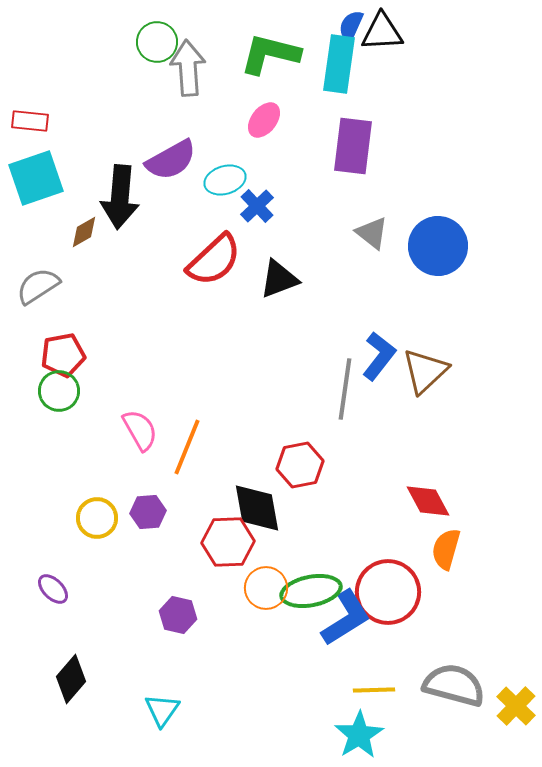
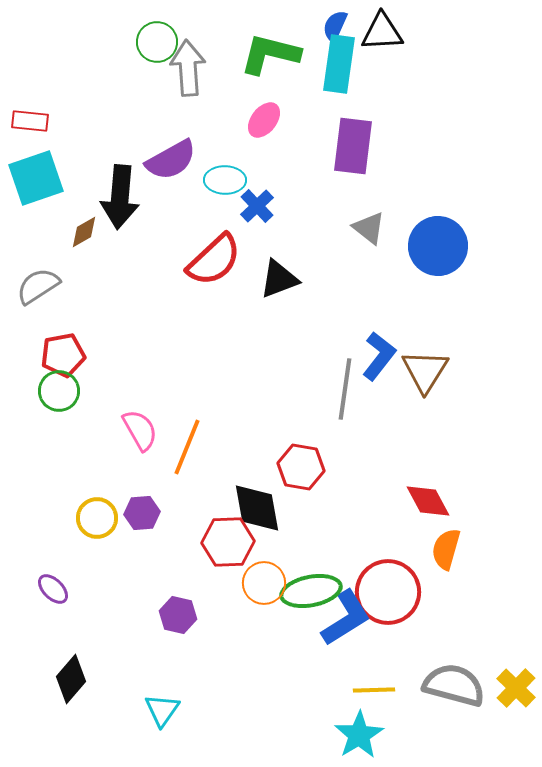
blue semicircle at (351, 26): moved 16 px left
cyan ellipse at (225, 180): rotated 18 degrees clockwise
gray triangle at (372, 233): moved 3 px left, 5 px up
brown triangle at (425, 371): rotated 15 degrees counterclockwise
red hexagon at (300, 465): moved 1 px right, 2 px down; rotated 21 degrees clockwise
purple hexagon at (148, 512): moved 6 px left, 1 px down
orange circle at (266, 588): moved 2 px left, 5 px up
yellow cross at (516, 706): moved 18 px up
